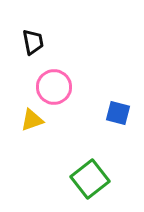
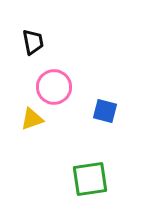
blue square: moved 13 px left, 2 px up
yellow triangle: moved 1 px up
green square: rotated 30 degrees clockwise
